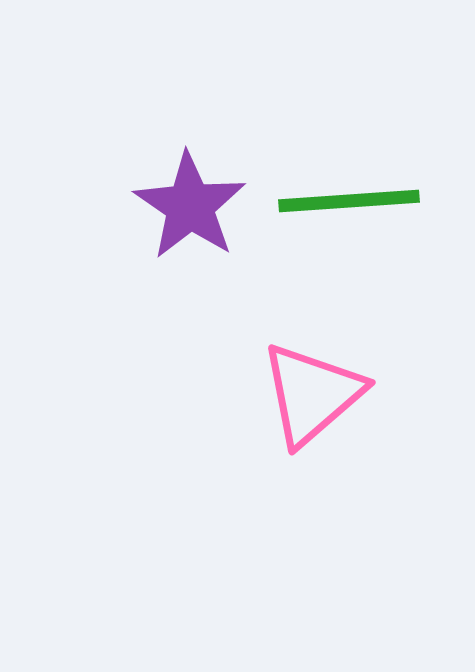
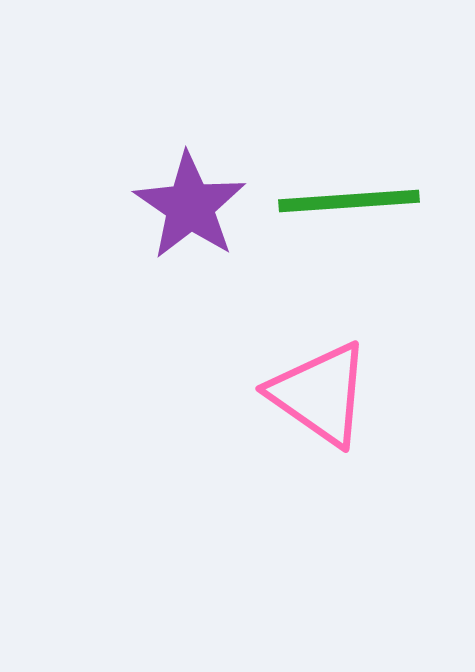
pink triangle: moved 8 px right; rotated 44 degrees counterclockwise
